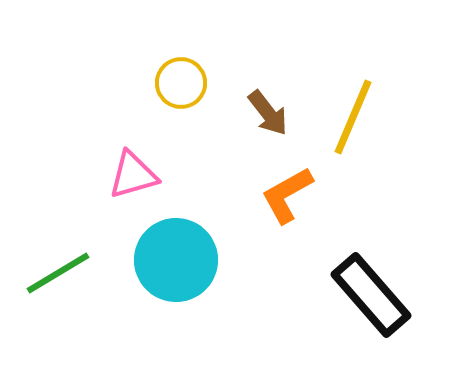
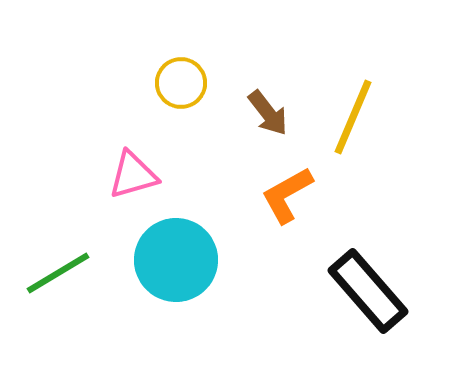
black rectangle: moved 3 px left, 4 px up
